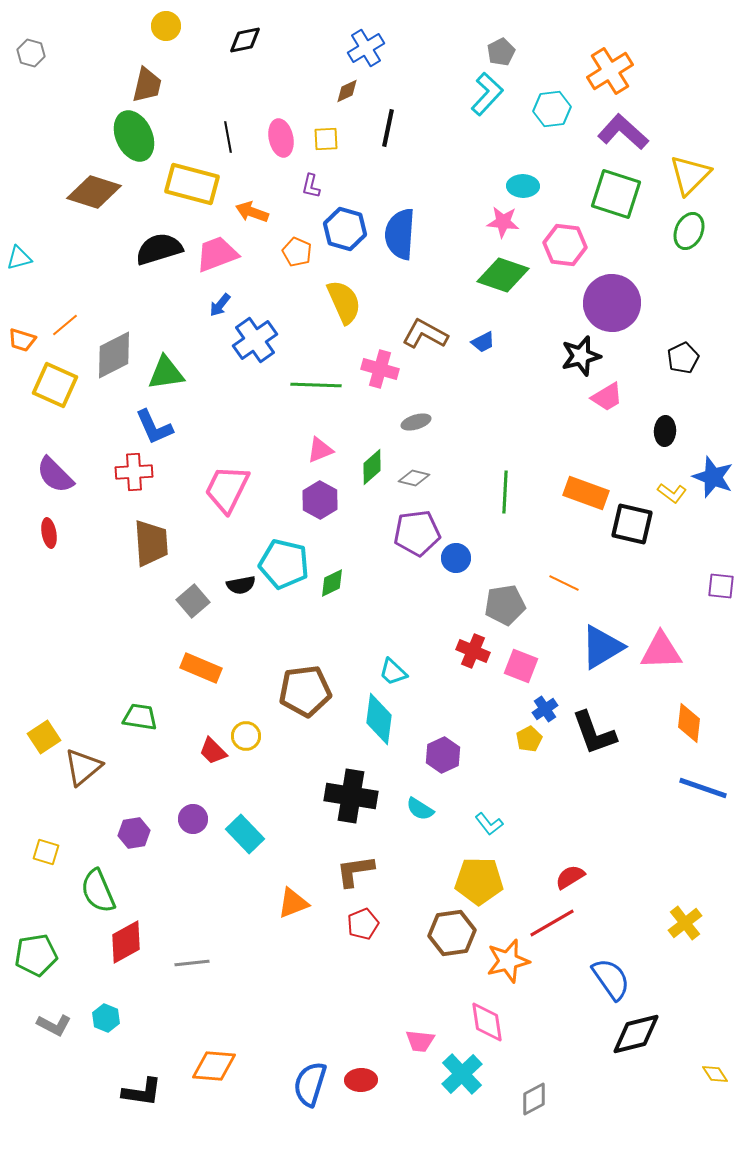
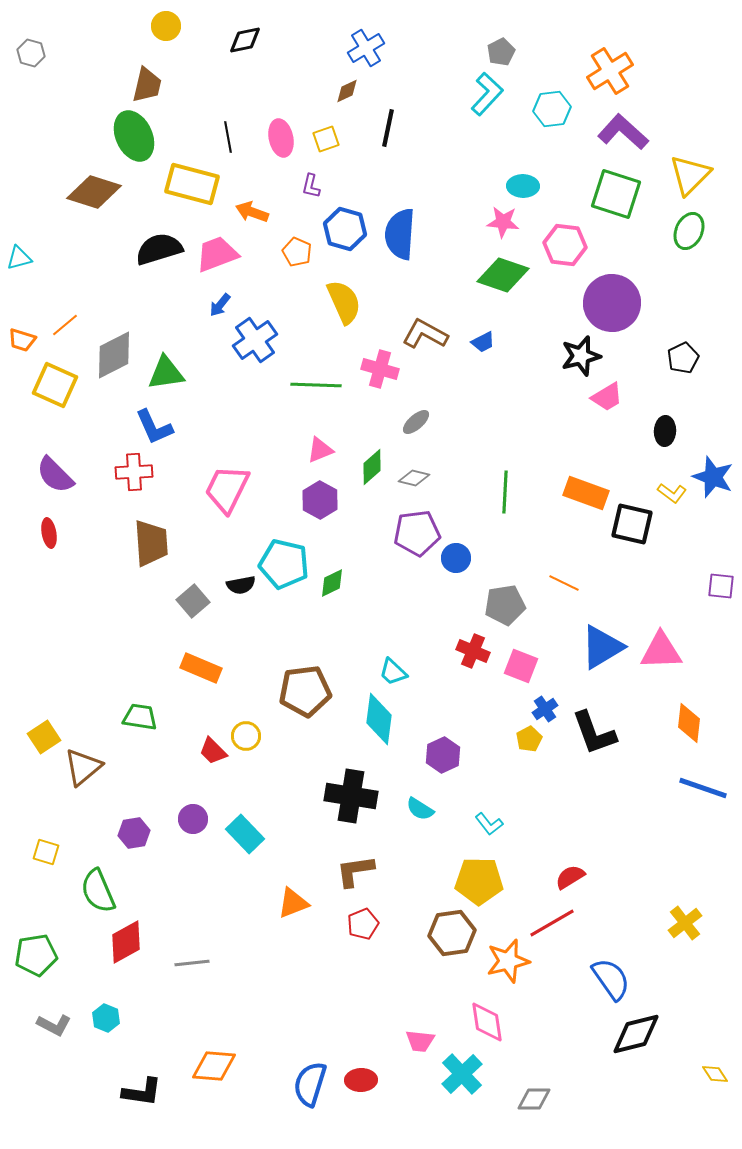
yellow square at (326, 139): rotated 16 degrees counterclockwise
gray ellipse at (416, 422): rotated 24 degrees counterclockwise
gray diamond at (534, 1099): rotated 28 degrees clockwise
